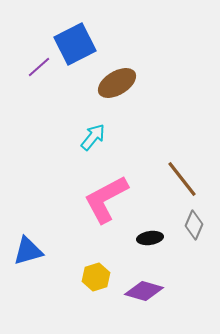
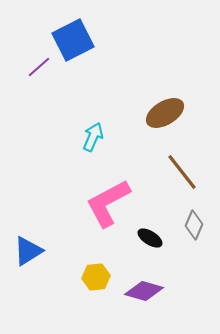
blue square: moved 2 px left, 4 px up
brown ellipse: moved 48 px right, 30 px down
cyan arrow: rotated 16 degrees counterclockwise
brown line: moved 7 px up
pink L-shape: moved 2 px right, 4 px down
black ellipse: rotated 40 degrees clockwise
blue triangle: rotated 16 degrees counterclockwise
yellow hexagon: rotated 12 degrees clockwise
